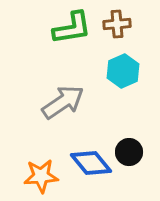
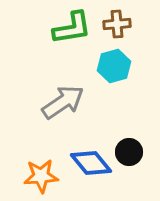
cyan hexagon: moved 9 px left, 5 px up; rotated 8 degrees clockwise
